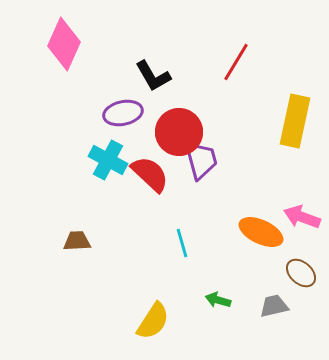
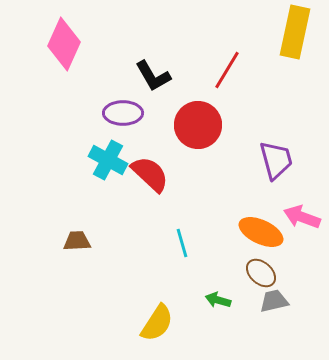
red line: moved 9 px left, 8 px down
purple ellipse: rotated 12 degrees clockwise
yellow rectangle: moved 89 px up
red circle: moved 19 px right, 7 px up
purple trapezoid: moved 75 px right
brown ellipse: moved 40 px left
gray trapezoid: moved 5 px up
yellow semicircle: moved 4 px right, 2 px down
